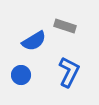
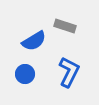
blue circle: moved 4 px right, 1 px up
